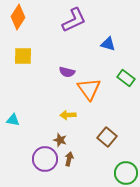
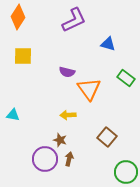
cyan triangle: moved 5 px up
green circle: moved 1 px up
